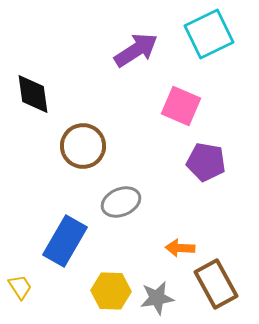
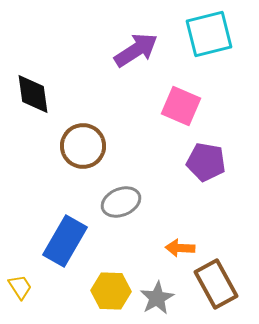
cyan square: rotated 12 degrees clockwise
gray star: rotated 20 degrees counterclockwise
